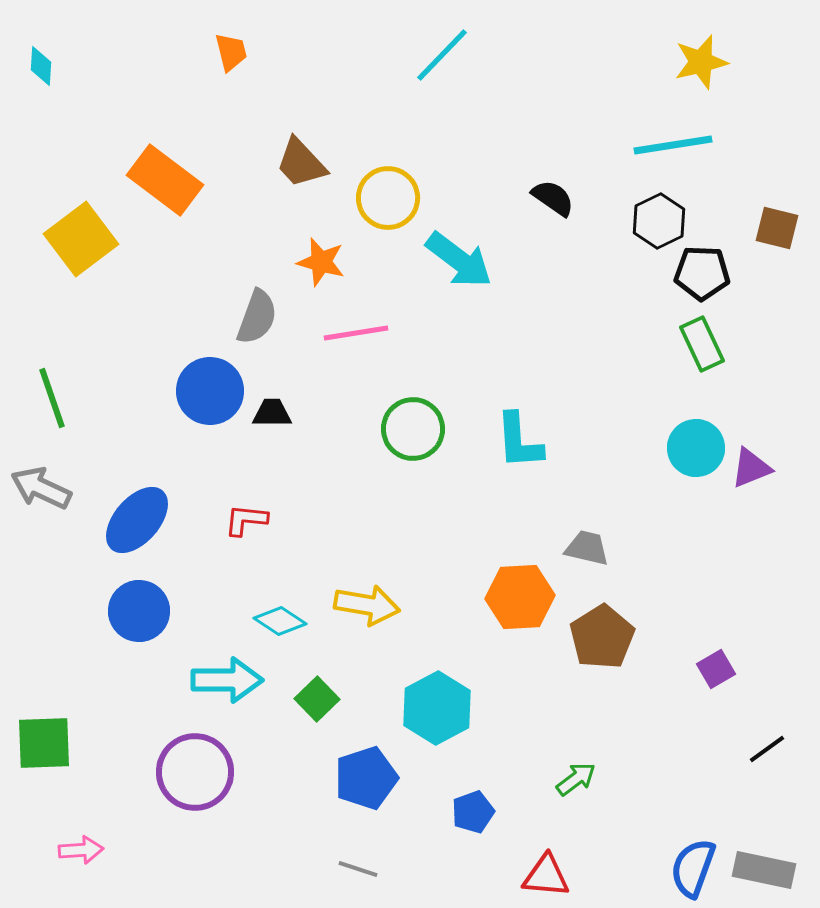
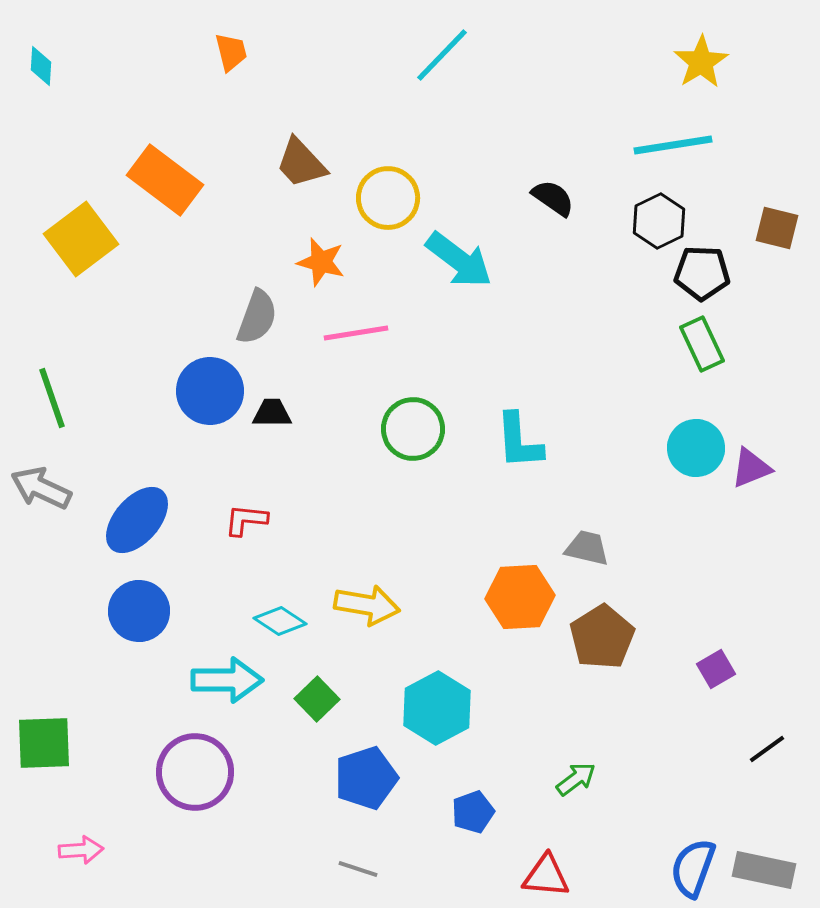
yellow star at (701, 62): rotated 18 degrees counterclockwise
